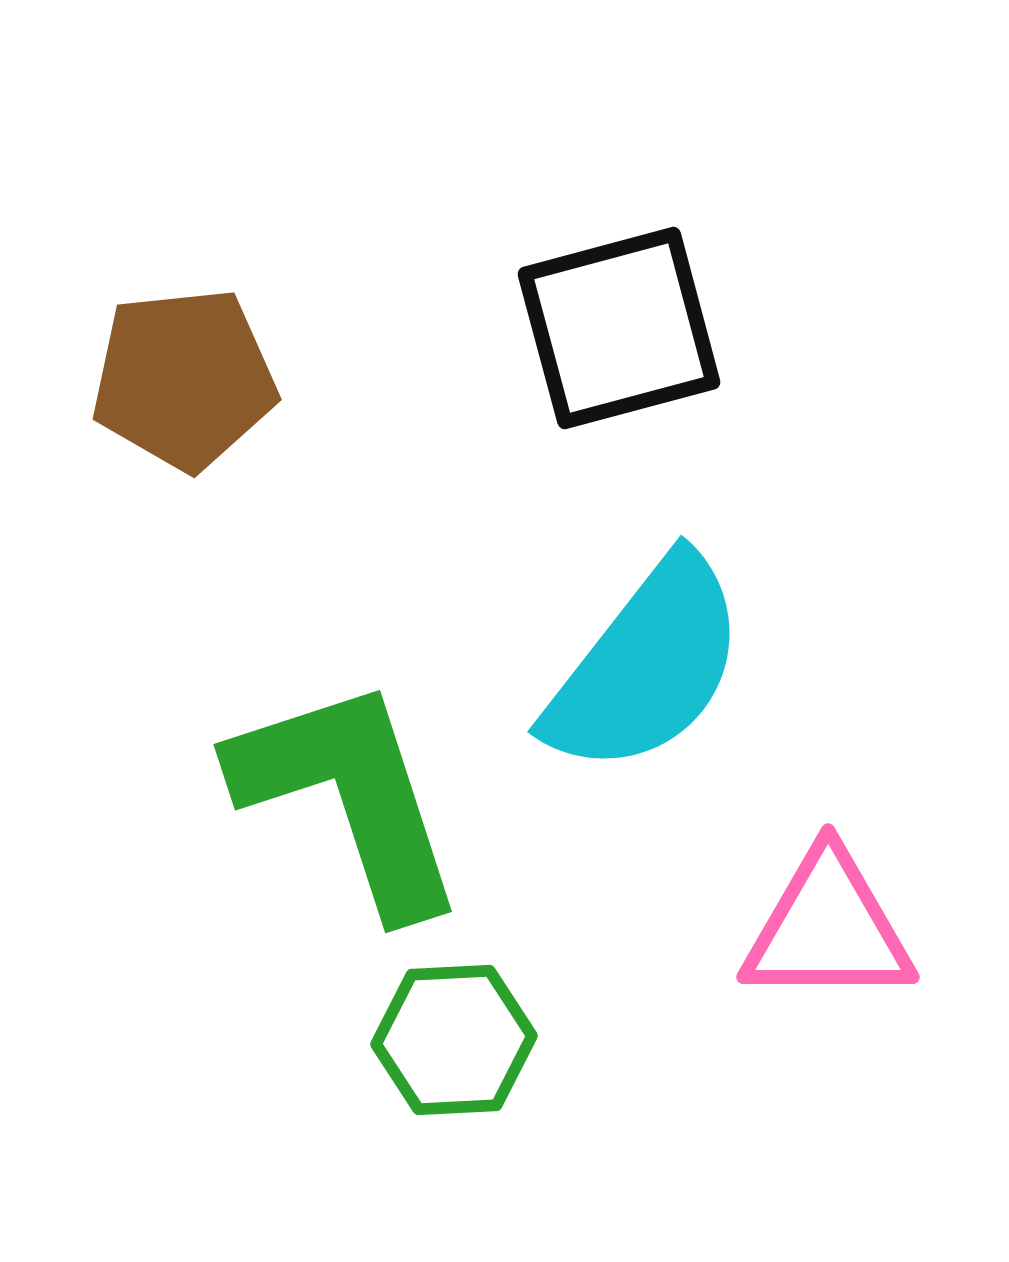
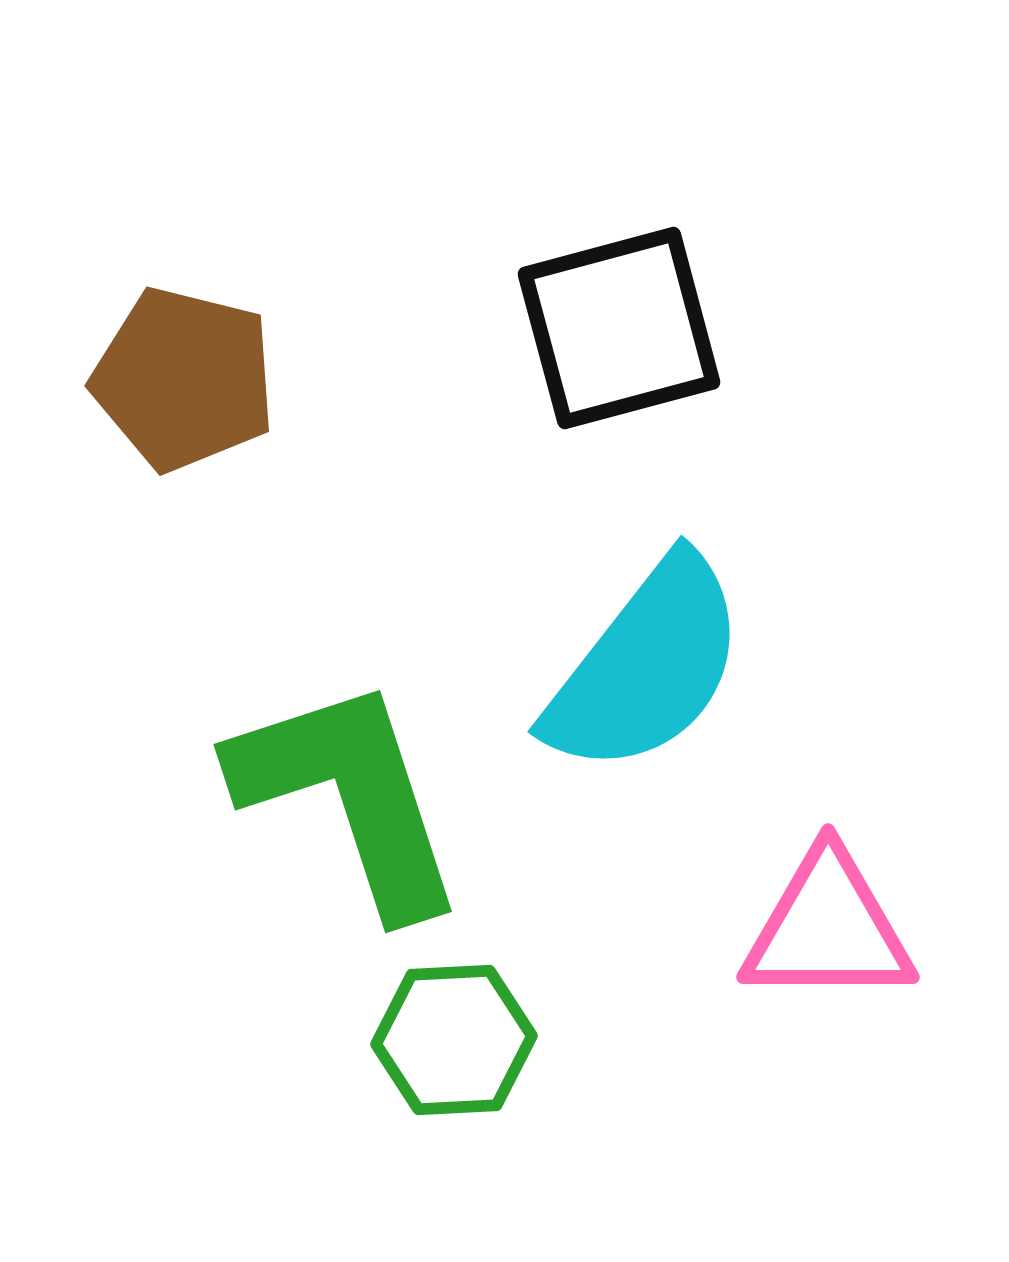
brown pentagon: rotated 20 degrees clockwise
